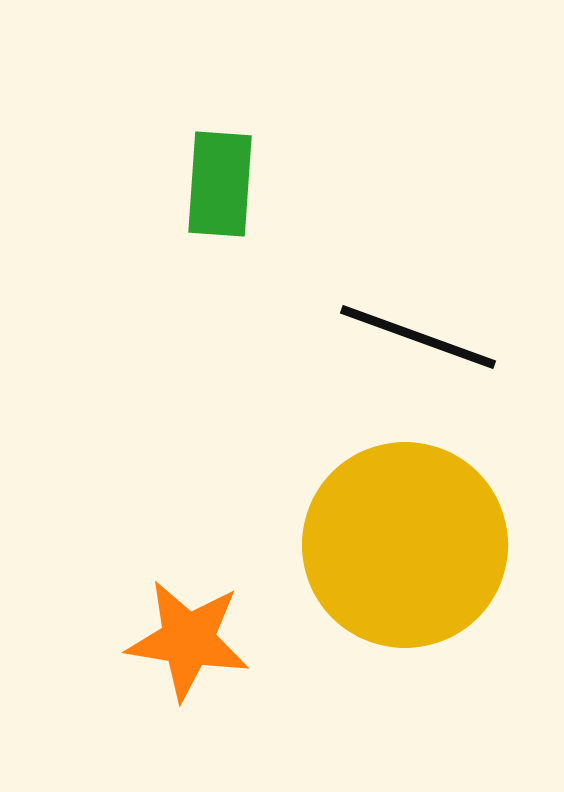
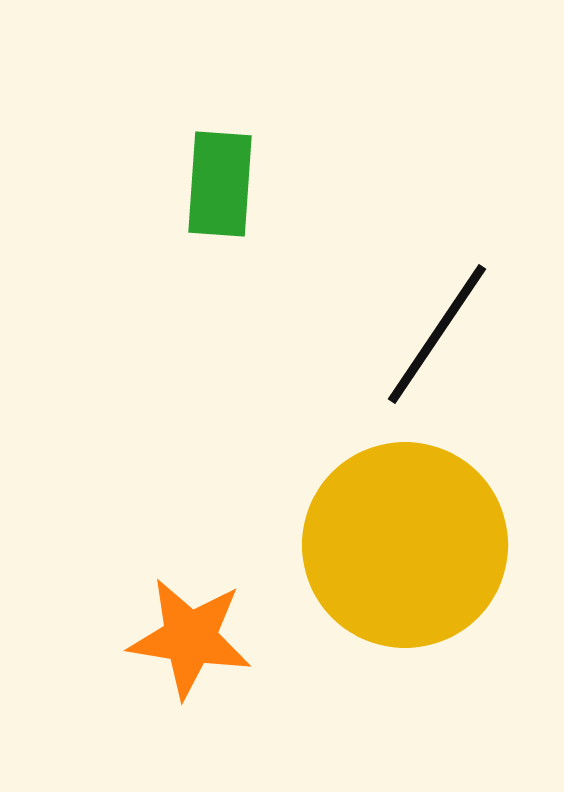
black line: moved 19 px right, 3 px up; rotated 76 degrees counterclockwise
orange star: moved 2 px right, 2 px up
